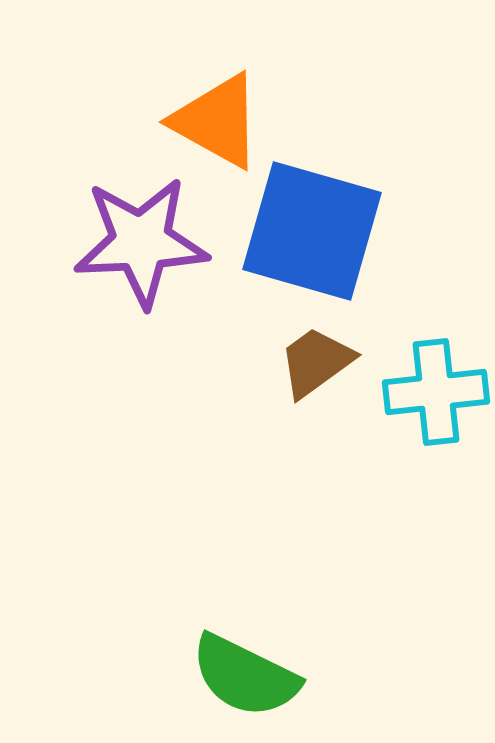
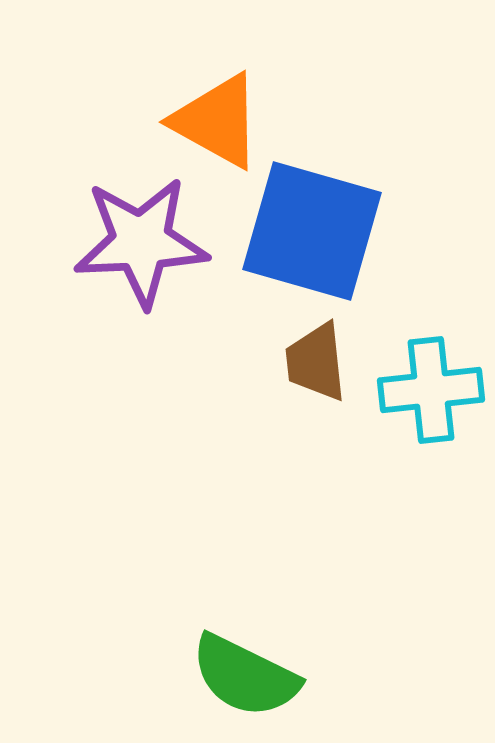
brown trapezoid: rotated 60 degrees counterclockwise
cyan cross: moved 5 px left, 2 px up
